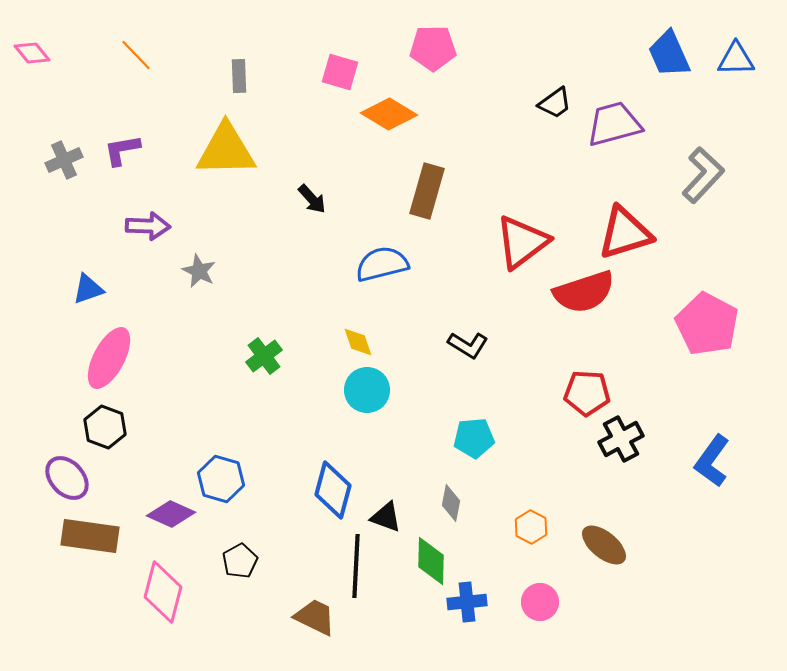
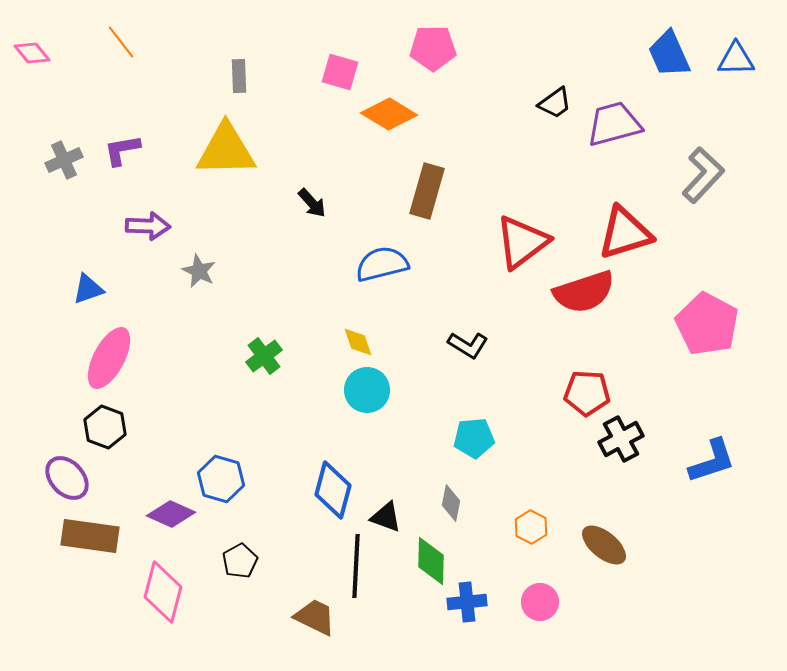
orange line at (136, 55): moved 15 px left, 13 px up; rotated 6 degrees clockwise
black arrow at (312, 199): moved 4 px down
blue L-shape at (712, 461): rotated 144 degrees counterclockwise
